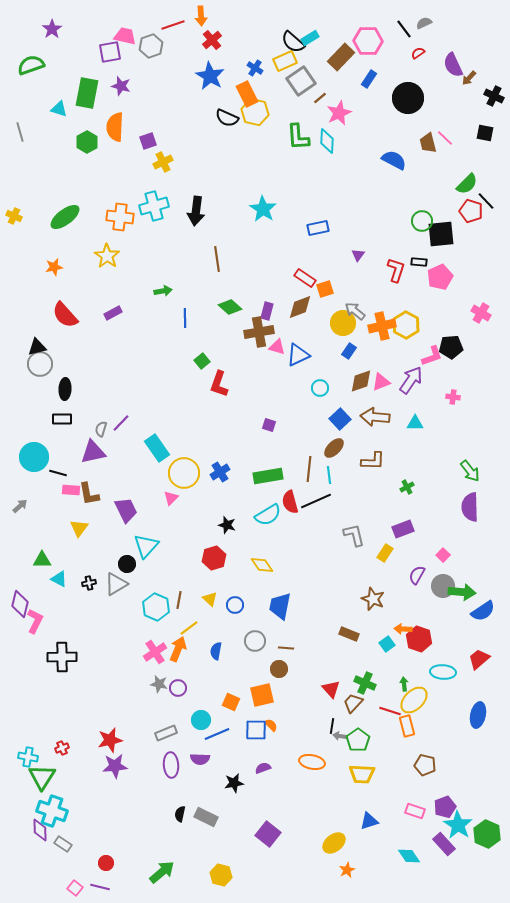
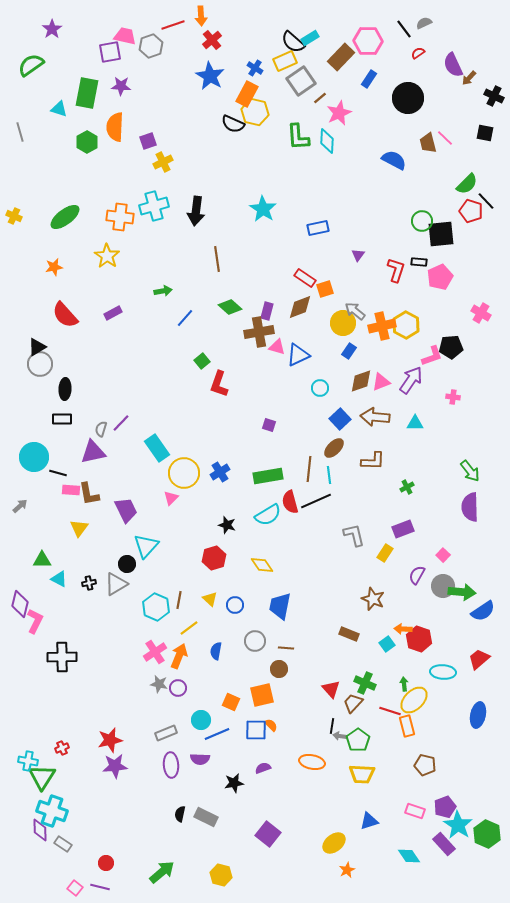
green semicircle at (31, 65): rotated 16 degrees counterclockwise
purple star at (121, 86): rotated 12 degrees counterclockwise
orange rectangle at (247, 94): rotated 55 degrees clockwise
black semicircle at (227, 118): moved 6 px right, 6 px down
blue line at (185, 318): rotated 42 degrees clockwise
black triangle at (37, 347): rotated 18 degrees counterclockwise
orange arrow at (178, 649): moved 1 px right, 7 px down
cyan cross at (28, 757): moved 4 px down
